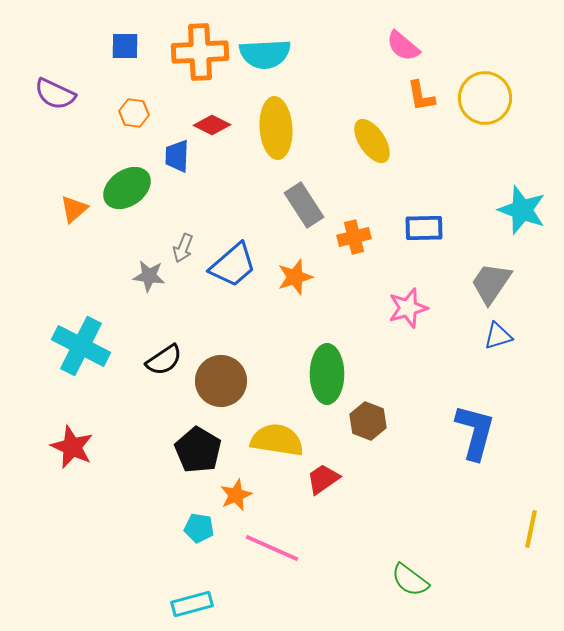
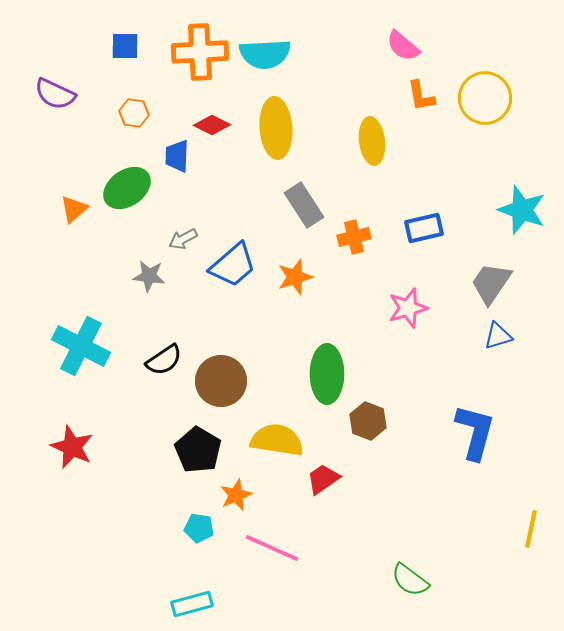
yellow ellipse at (372, 141): rotated 27 degrees clockwise
blue rectangle at (424, 228): rotated 12 degrees counterclockwise
gray arrow at (183, 248): moved 9 px up; rotated 40 degrees clockwise
